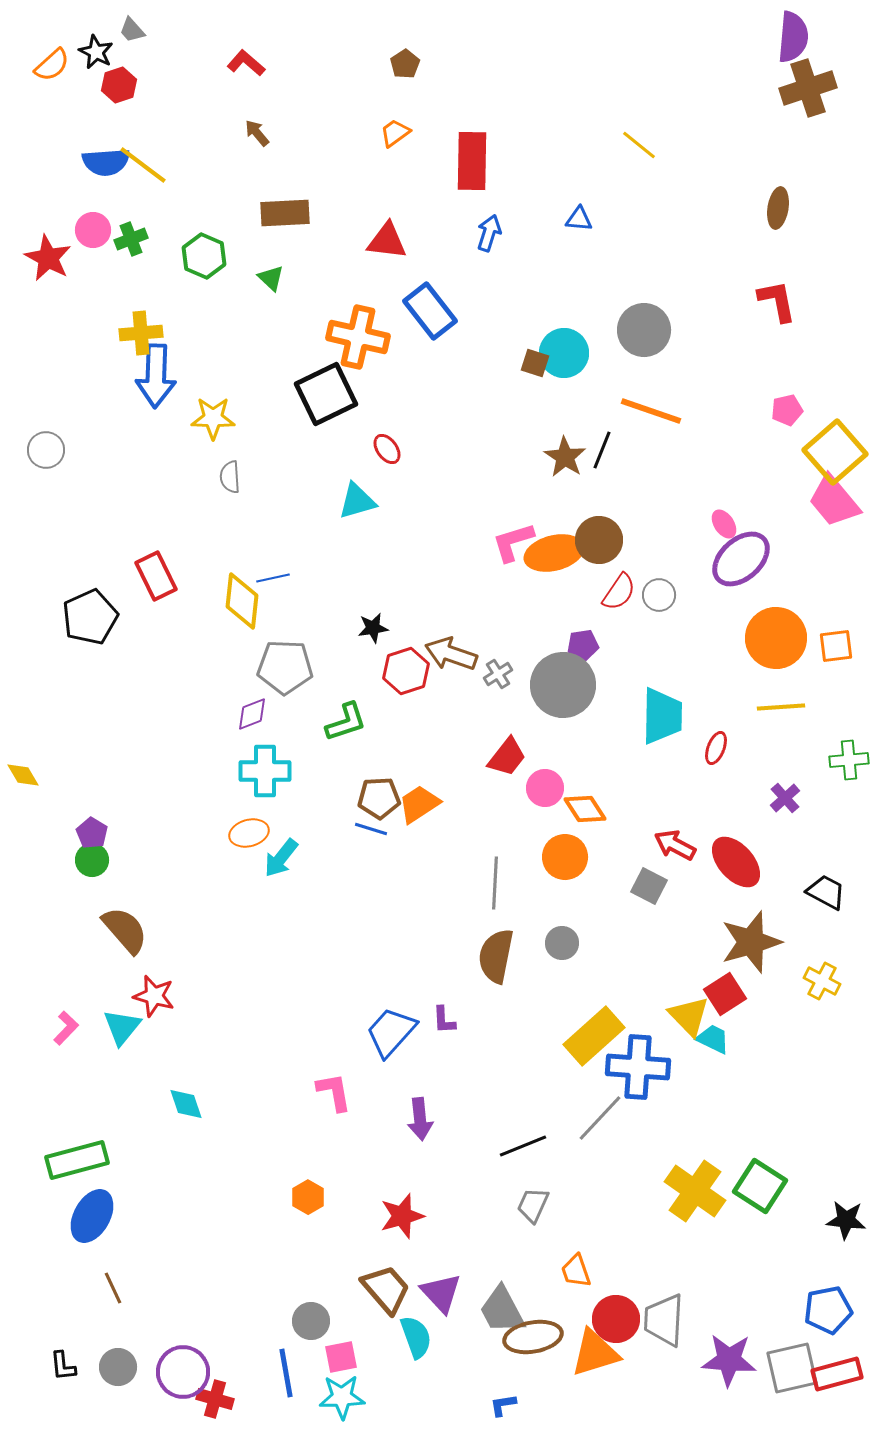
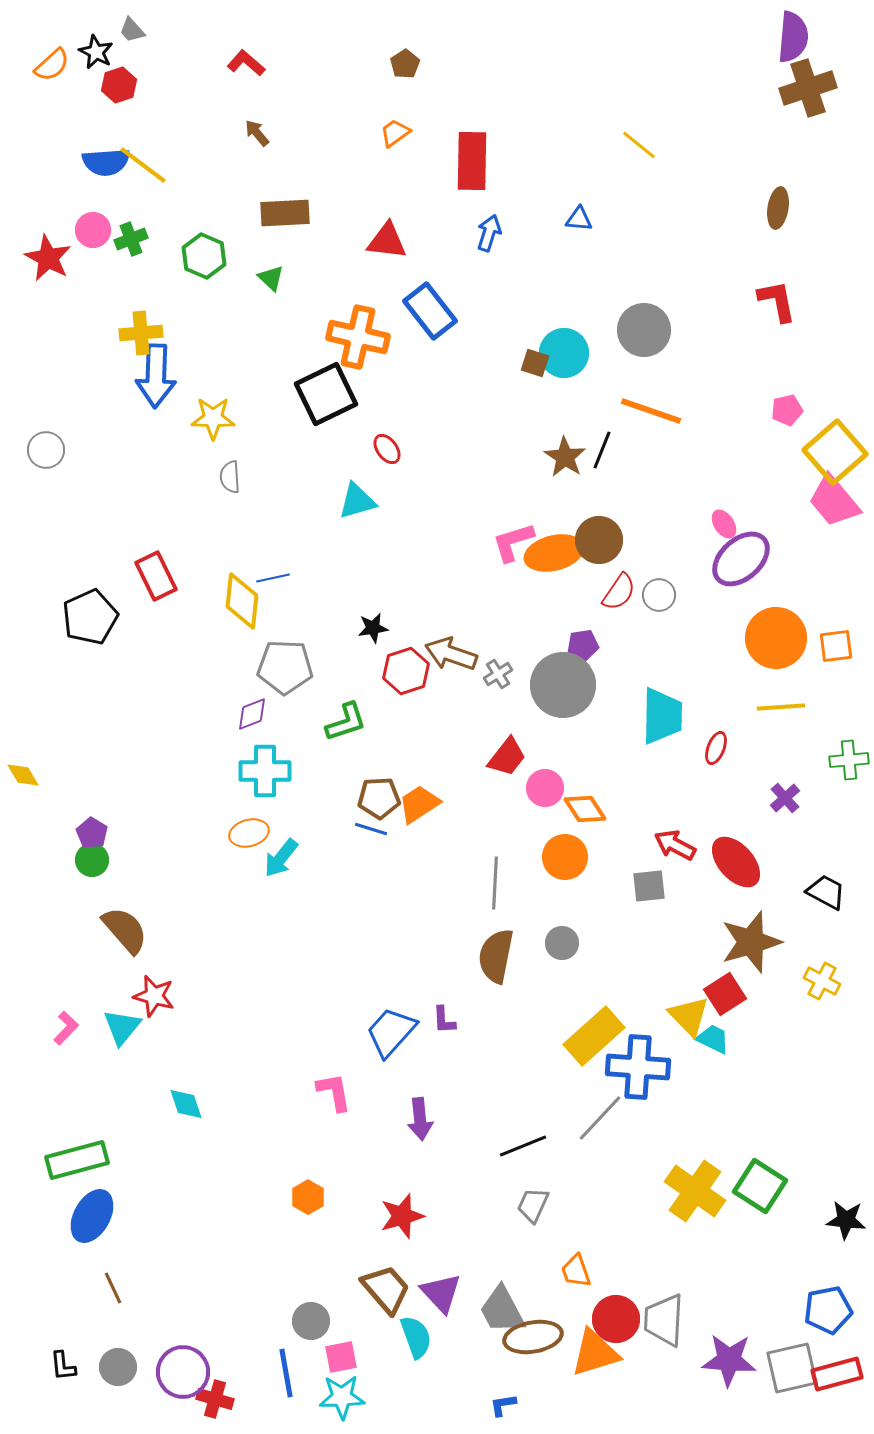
gray square at (649, 886): rotated 33 degrees counterclockwise
